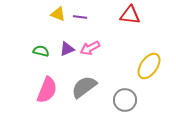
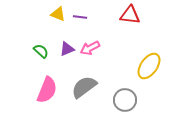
green semicircle: rotated 28 degrees clockwise
